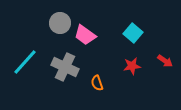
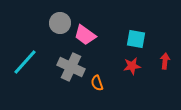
cyan square: moved 3 px right, 6 px down; rotated 30 degrees counterclockwise
red arrow: rotated 119 degrees counterclockwise
gray cross: moved 6 px right
